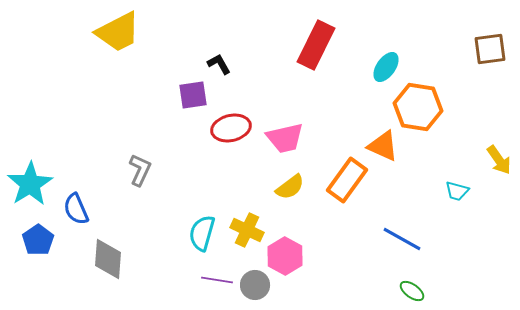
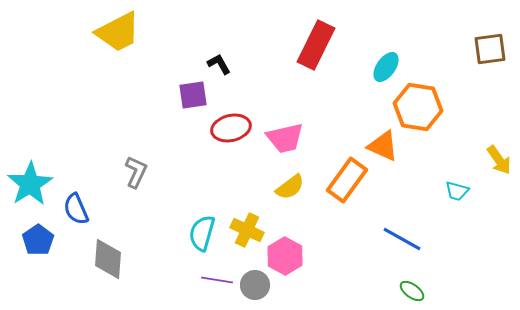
gray L-shape: moved 4 px left, 2 px down
